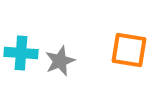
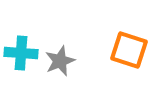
orange square: rotated 9 degrees clockwise
